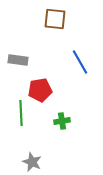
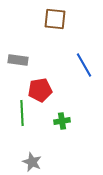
blue line: moved 4 px right, 3 px down
green line: moved 1 px right
